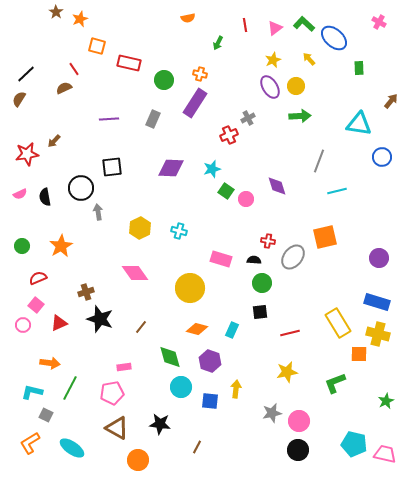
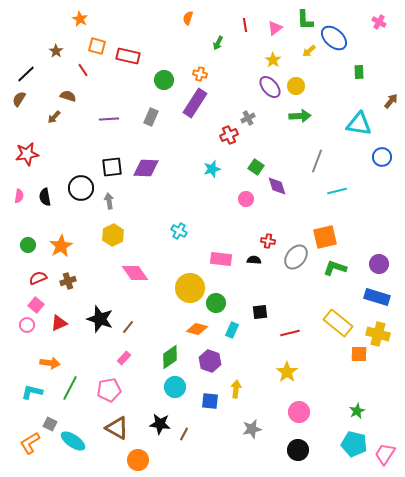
brown star at (56, 12): moved 39 px down
orange semicircle at (188, 18): rotated 120 degrees clockwise
orange star at (80, 19): rotated 21 degrees counterclockwise
green L-shape at (304, 24): moved 1 px right, 4 px up; rotated 135 degrees counterclockwise
yellow arrow at (309, 59): moved 8 px up; rotated 88 degrees counterclockwise
yellow star at (273, 60): rotated 14 degrees counterclockwise
red rectangle at (129, 63): moved 1 px left, 7 px up
green rectangle at (359, 68): moved 4 px down
red line at (74, 69): moved 9 px right, 1 px down
purple ellipse at (270, 87): rotated 10 degrees counterclockwise
brown semicircle at (64, 88): moved 4 px right, 8 px down; rotated 42 degrees clockwise
gray rectangle at (153, 119): moved 2 px left, 2 px up
brown arrow at (54, 141): moved 24 px up
gray line at (319, 161): moved 2 px left
purple diamond at (171, 168): moved 25 px left
green square at (226, 191): moved 30 px right, 24 px up
pink semicircle at (20, 194): moved 1 px left, 2 px down; rotated 56 degrees counterclockwise
gray arrow at (98, 212): moved 11 px right, 11 px up
yellow hexagon at (140, 228): moved 27 px left, 7 px down
cyan cross at (179, 231): rotated 14 degrees clockwise
green circle at (22, 246): moved 6 px right, 1 px up
gray ellipse at (293, 257): moved 3 px right
purple circle at (379, 258): moved 6 px down
pink rectangle at (221, 259): rotated 10 degrees counterclockwise
green circle at (262, 283): moved 46 px left, 20 px down
brown cross at (86, 292): moved 18 px left, 11 px up
blue rectangle at (377, 302): moved 5 px up
yellow rectangle at (338, 323): rotated 20 degrees counterclockwise
pink circle at (23, 325): moved 4 px right
brown line at (141, 327): moved 13 px left
green diamond at (170, 357): rotated 70 degrees clockwise
pink rectangle at (124, 367): moved 9 px up; rotated 40 degrees counterclockwise
yellow star at (287, 372): rotated 25 degrees counterclockwise
green L-shape at (335, 383): moved 115 px up; rotated 40 degrees clockwise
cyan circle at (181, 387): moved 6 px left
pink pentagon at (112, 393): moved 3 px left, 3 px up
green star at (386, 401): moved 29 px left, 10 px down
gray star at (272, 413): moved 20 px left, 16 px down
gray square at (46, 415): moved 4 px right, 9 px down
pink circle at (299, 421): moved 9 px up
brown line at (197, 447): moved 13 px left, 13 px up
cyan ellipse at (72, 448): moved 1 px right, 7 px up
pink trapezoid at (385, 454): rotated 70 degrees counterclockwise
